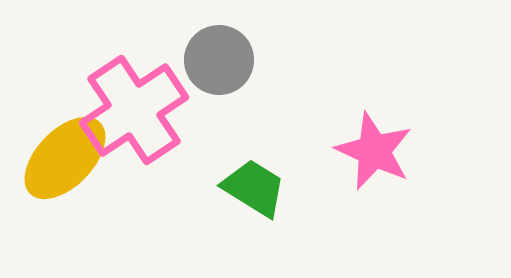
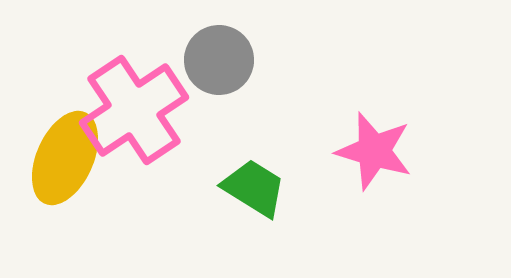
pink star: rotated 8 degrees counterclockwise
yellow ellipse: rotated 20 degrees counterclockwise
